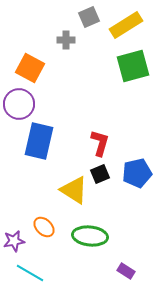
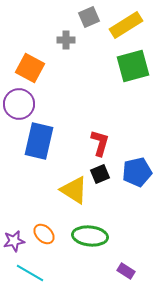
blue pentagon: moved 1 px up
orange ellipse: moved 7 px down
